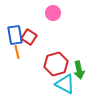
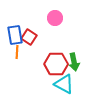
pink circle: moved 2 px right, 5 px down
orange line: rotated 16 degrees clockwise
red hexagon: rotated 15 degrees clockwise
green arrow: moved 5 px left, 8 px up
cyan triangle: moved 1 px left
